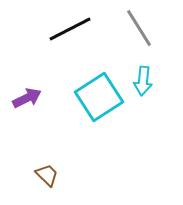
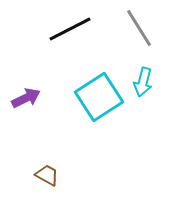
cyan arrow: moved 1 px down; rotated 8 degrees clockwise
purple arrow: moved 1 px left
brown trapezoid: rotated 15 degrees counterclockwise
